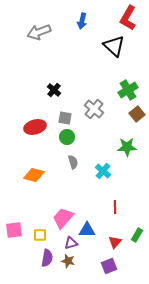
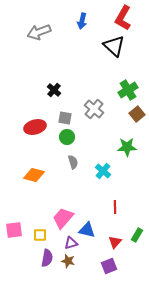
red L-shape: moved 5 px left
blue triangle: rotated 12 degrees clockwise
